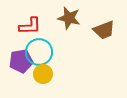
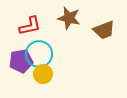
red L-shape: rotated 10 degrees counterclockwise
cyan circle: moved 2 px down
